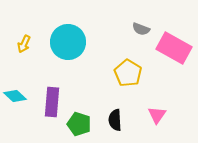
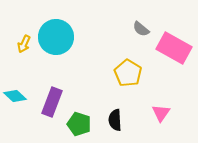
gray semicircle: rotated 18 degrees clockwise
cyan circle: moved 12 px left, 5 px up
purple rectangle: rotated 16 degrees clockwise
pink triangle: moved 4 px right, 2 px up
